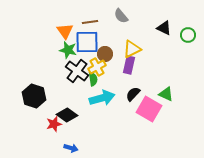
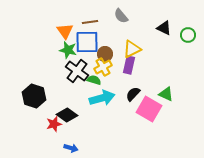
yellow cross: moved 6 px right
green semicircle: moved 1 px right, 1 px down; rotated 64 degrees counterclockwise
